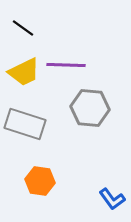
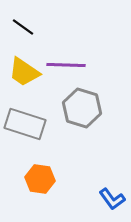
black line: moved 1 px up
yellow trapezoid: rotated 60 degrees clockwise
gray hexagon: moved 8 px left; rotated 12 degrees clockwise
orange hexagon: moved 2 px up
